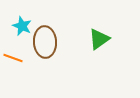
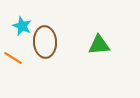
green triangle: moved 6 px down; rotated 30 degrees clockwise
orange line: rotated 12 degrees clockwise
